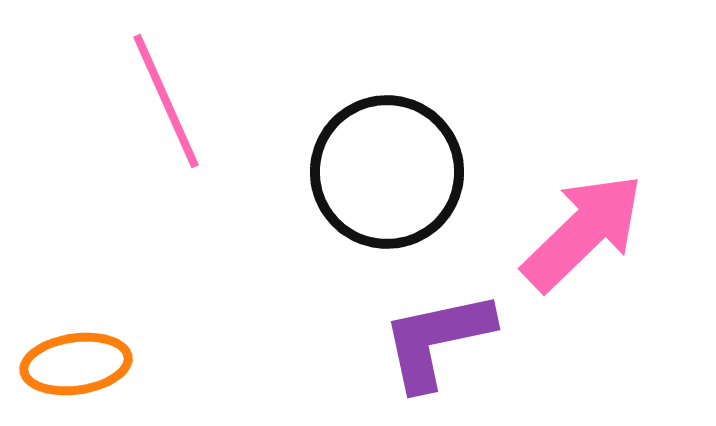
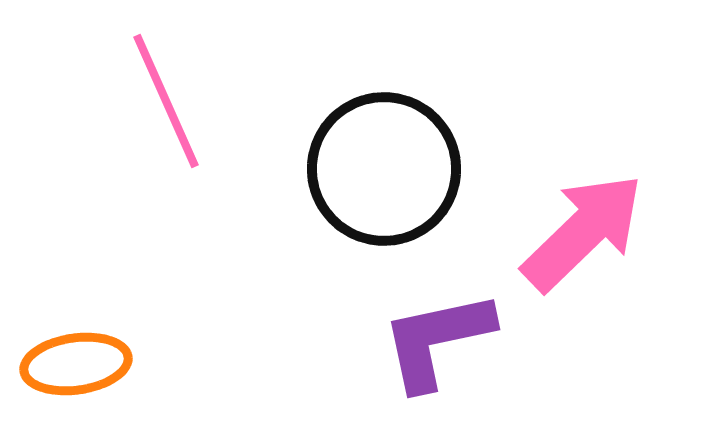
black circle: moved 3 px left, 3 px up
